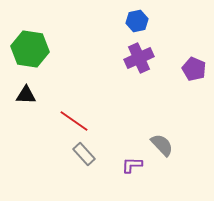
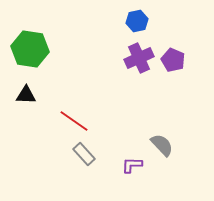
purple pentagon: moved 21 px left, 9 px up
